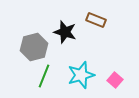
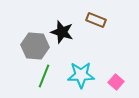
black star: moved 3 px left
gray hexagon: moved 1 px right, 1 px up; rotated 20 degrees clockwise
cyan star: rotated 16 degrees clockwise
pink square: moved 1 px right, 2 px down
